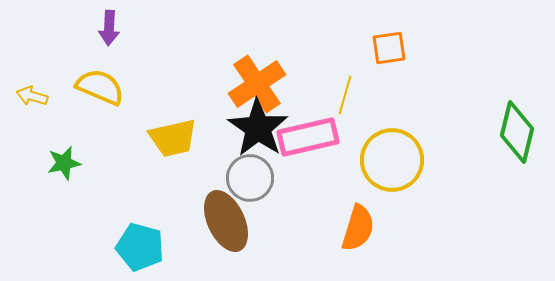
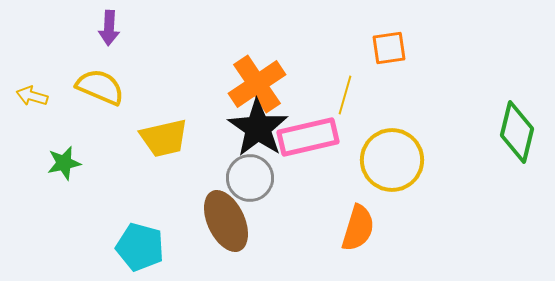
yellow trapezoid: moved 9 px left
